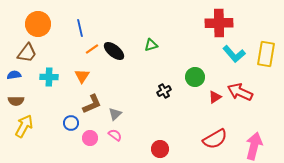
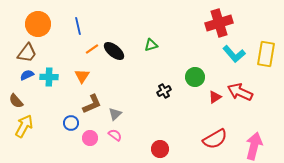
red cross: rotated 16 degrees counterclockwise
blue line: moved 2 px left, 2 px up
blue semicircle: moved 13 px right; rotated 16 degrees counterclockwise
brown semicircle: rotated 49 degrees clockwise
